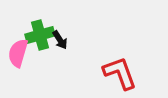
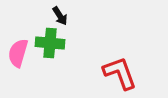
green cross: moved 10 px right, 8 px down; rotated 20 degrees clockwise
black arrow: moved 24 px up
